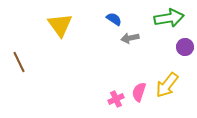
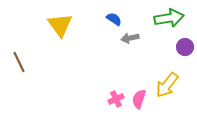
pink semicircle: moved 7 px down
